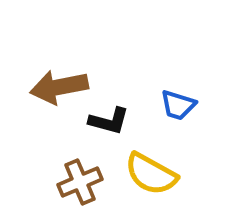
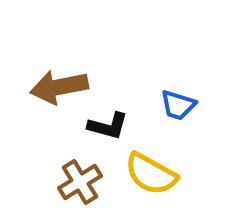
black L-shape: moved 1 px left, 5 px down
brown cross: rotated 9 degrees counterclockwise
